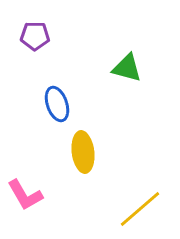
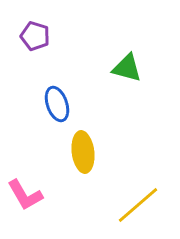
purple pentagon: rotated 16 degrees clockwise
yellow line: moved 2 px left, 4 px up
